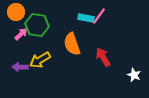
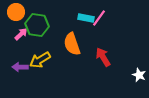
pink line: moved 2 px down
white star: moved 5 px right
